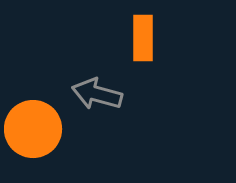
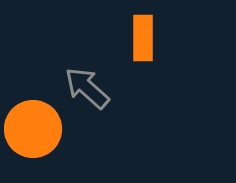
gray arrow: moved 10 px left, 6 px up; rotated 27 degrees clockwise
